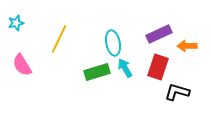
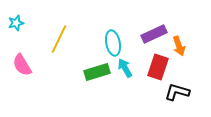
purple rectangle: moved 5 px left
orange arrow: moved 8 px left; rotated 108 degrees counterclockwise
